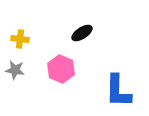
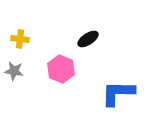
black ellipse: moved 6 px right, 6 px down
gray star: moved 1 px left, 1 px down
blue L-shape: moved 2 px down; rotated 90 degrees clockwise
